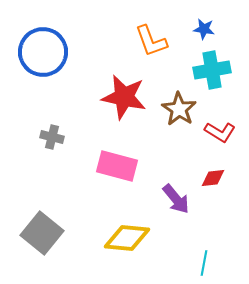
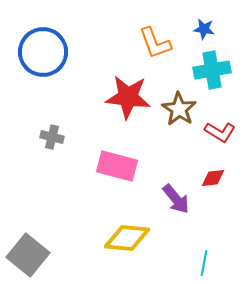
orange L-shape: moved 4 px right, 2 px down
red star: moved 4 px right; rotated 6 degrees counterclockwise
gray square: moved 14 px left, 22 px down
